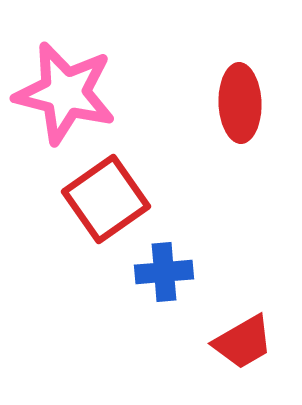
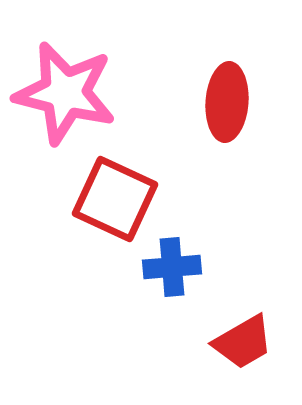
red ellipse: moved 13 px left, 1 px up; rotated 6 degrees clockwise
red square: moved 9 px right; rotated 30 degrees counterclockwise
blue cross: moved 8 px right, 5 px up
